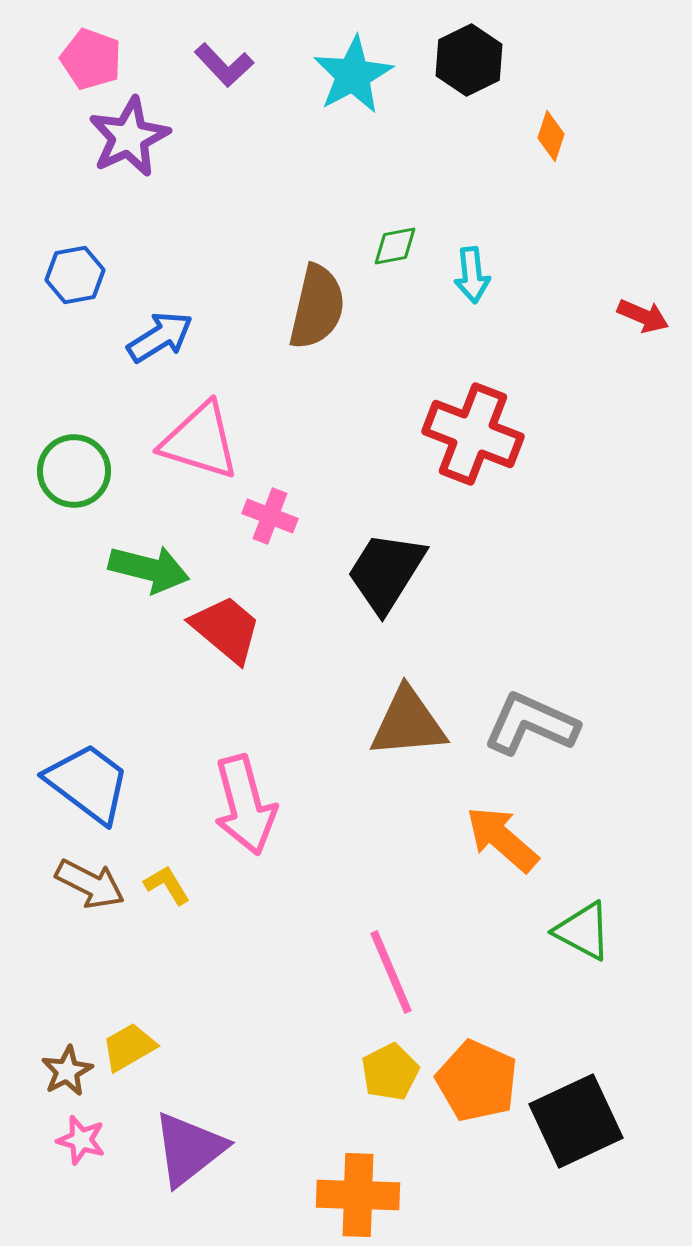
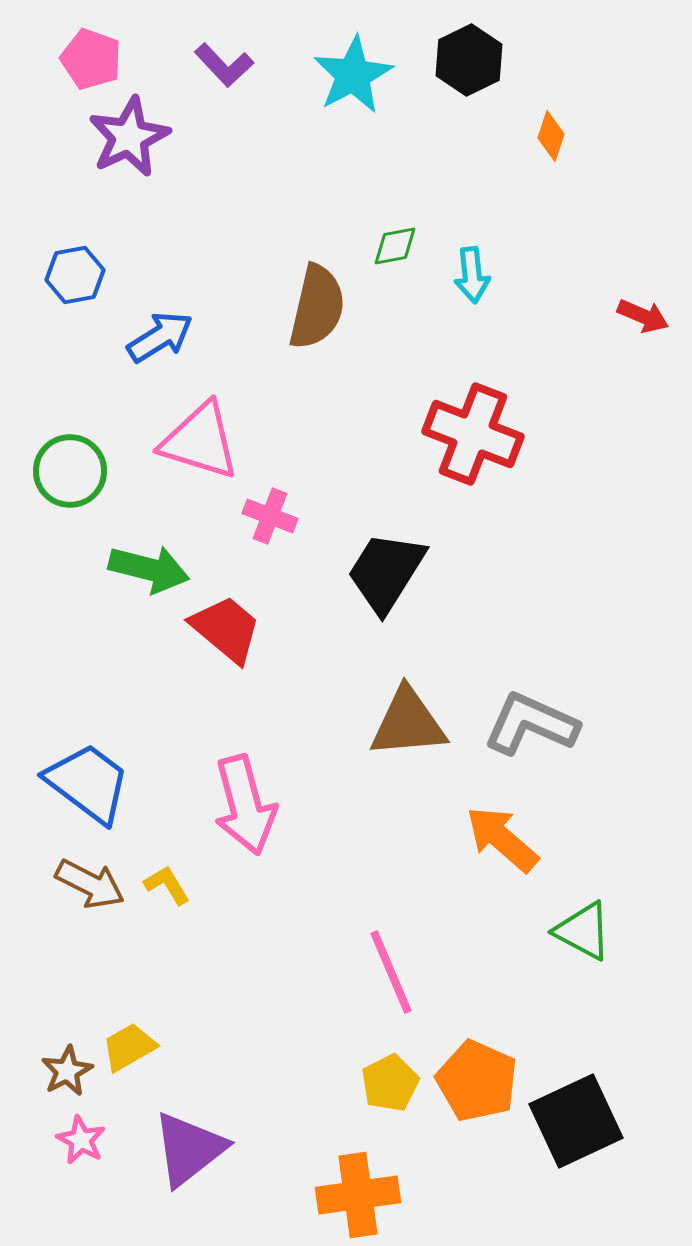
green circle: moved 4 px left
yellow pentagon: moved 11 px down
pink star: rotated 12 degrees clockwise
orange cross: rotated 10 degrees counterclockwise
